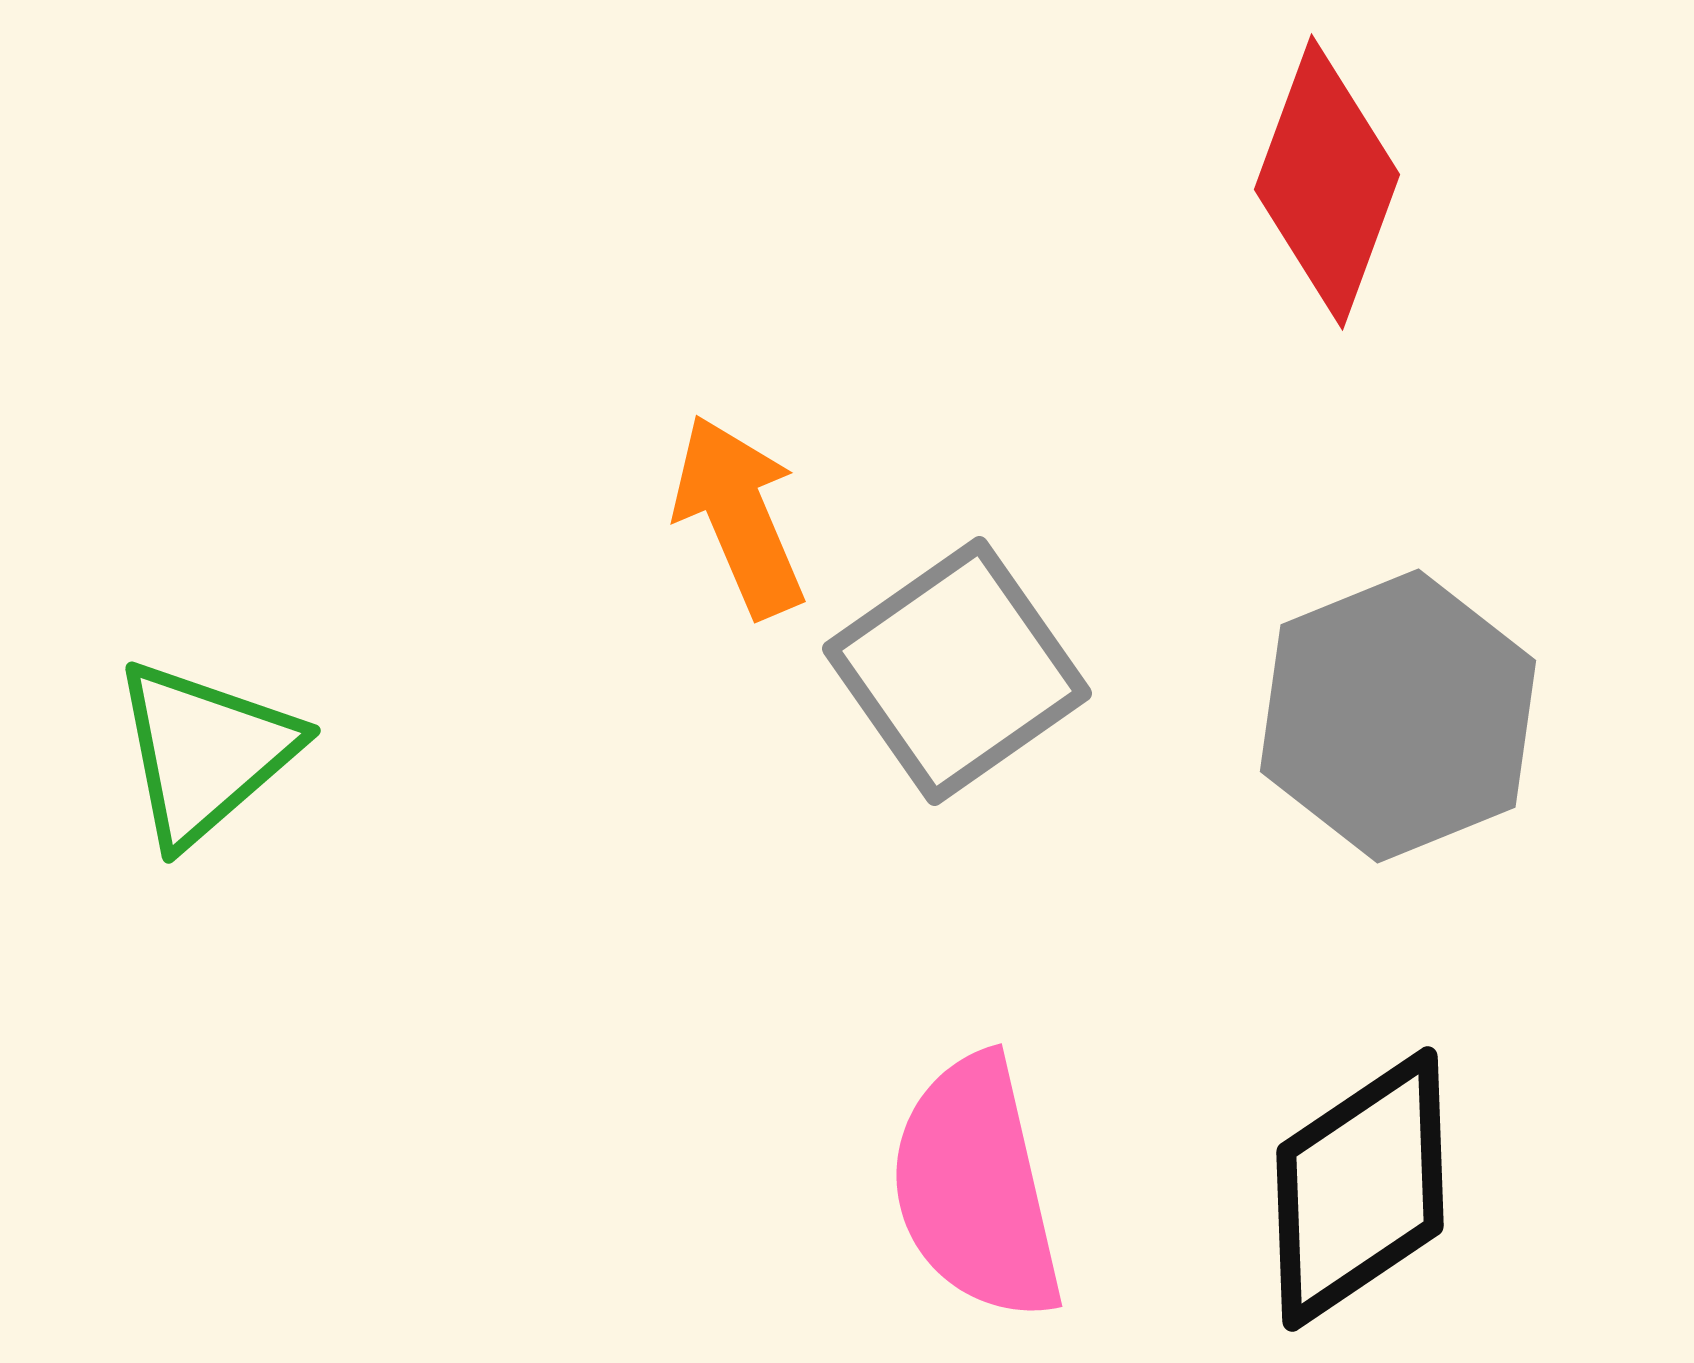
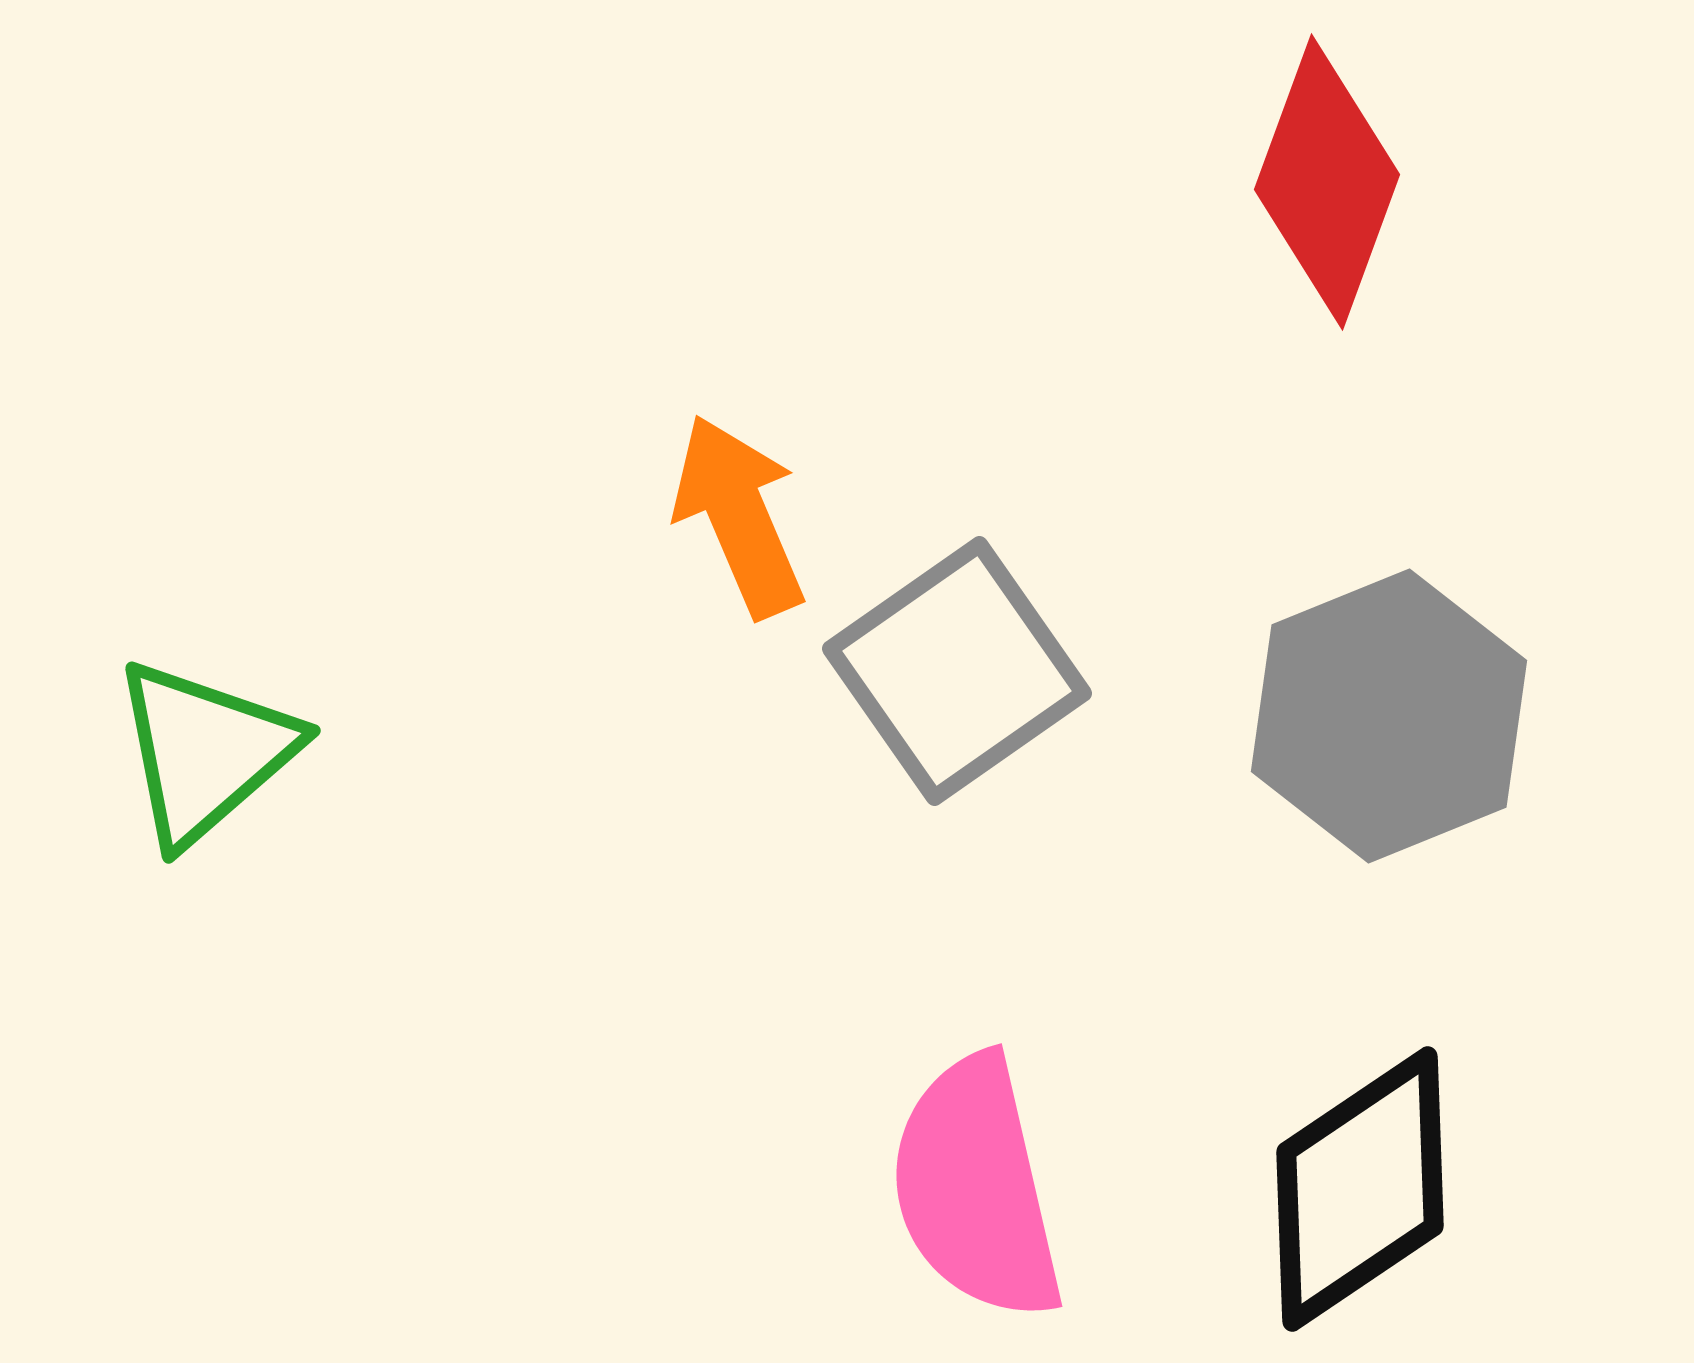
gray hexagon: moved 9 px left
